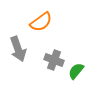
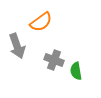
gray arrow: moved 1 px left, 3 px up
green semicircle: rotated 48 degrees counterclockwise
